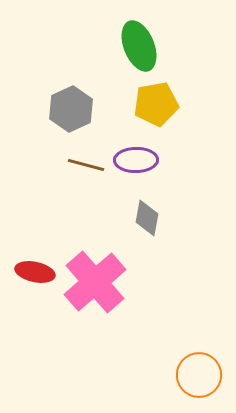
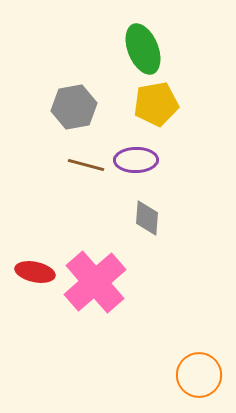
green ellipse: moved 4 px right, 3 px down
gray hexagon: moved 3 px right, 2 px up; rotated 15 degrees clockwise
gray diamond: rotated 6 degrees counterclockwise
